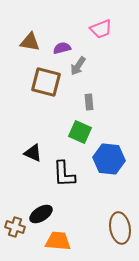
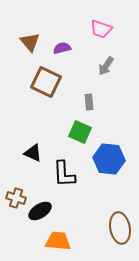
pink trapezoid: rotated 40 degrees clockwise
brown triangle: rotated 40 degrees clockwise
gray arrow: moved 28 px right
brown square: rotated 12 degrees clockwise
black ellipse: moved 1 px left, 3 px up
brown cross: moved 1 px right, 29 px up
